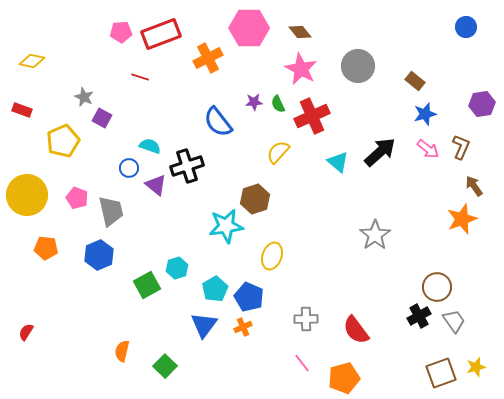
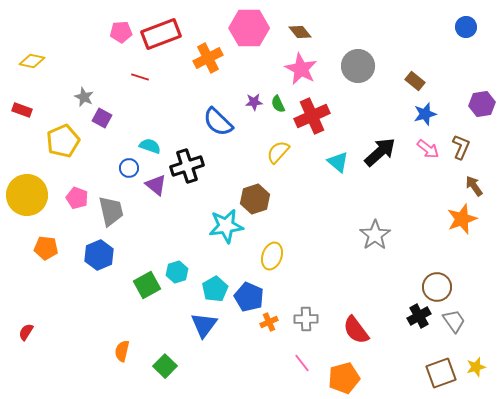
blue semicircle at (218, 122): rotated 8 degrees counterclockwise
cyan hexagon at (177, 268): moved 4 px down
orange cross at (243, 327): moved 26 px right, 5 px up
